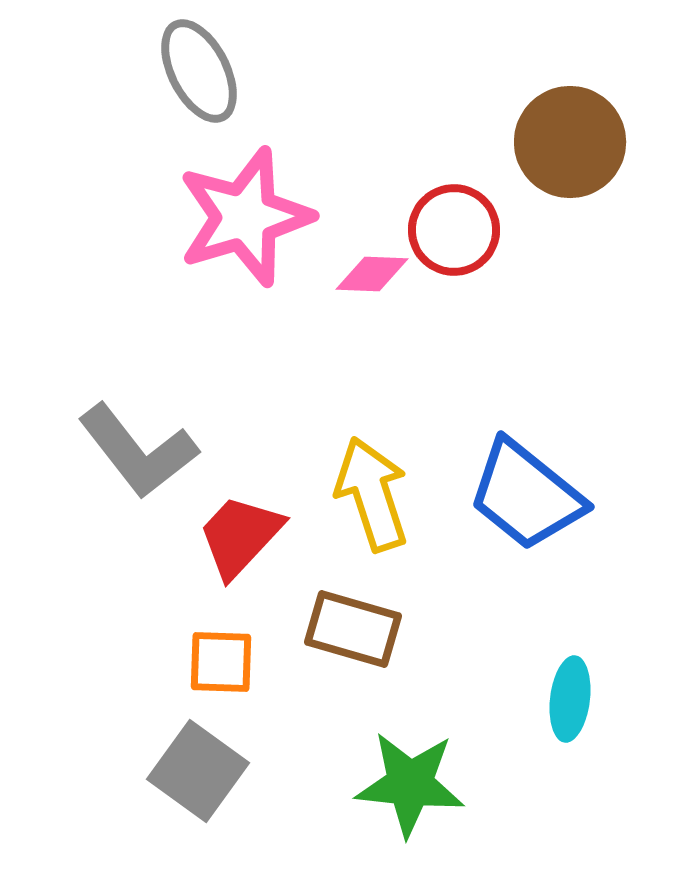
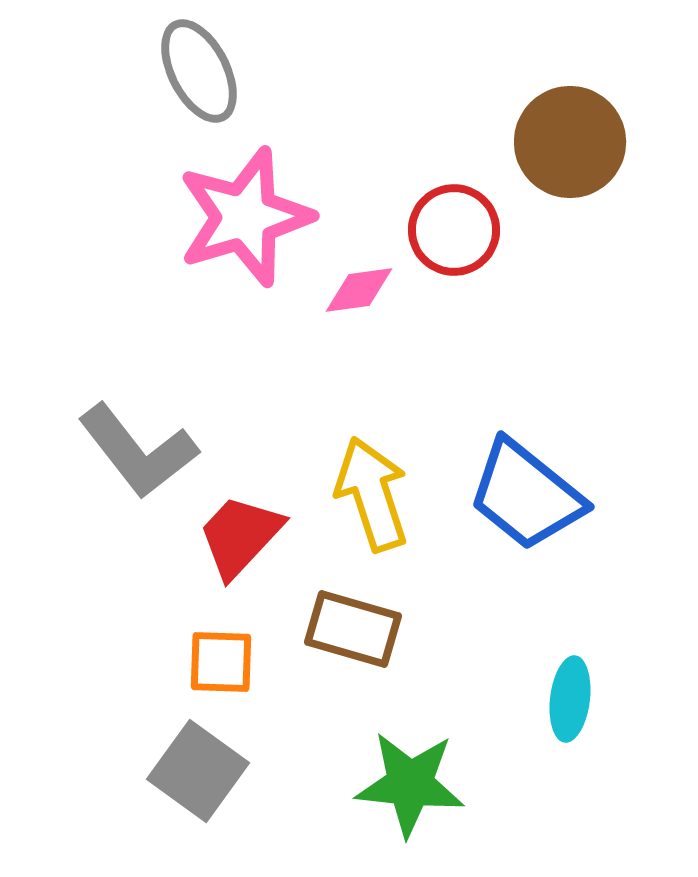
pink diamond: moved 13 px left, 16 px down; rotated 10 degrees counterclockwise
